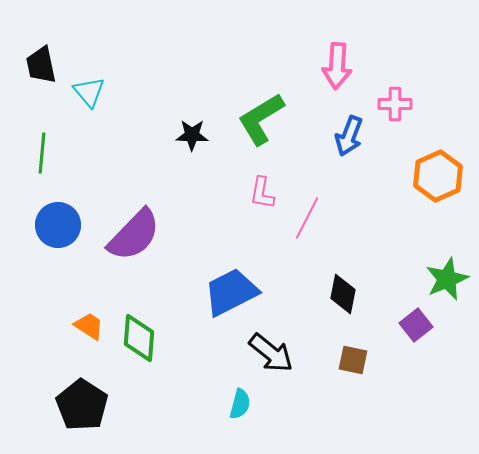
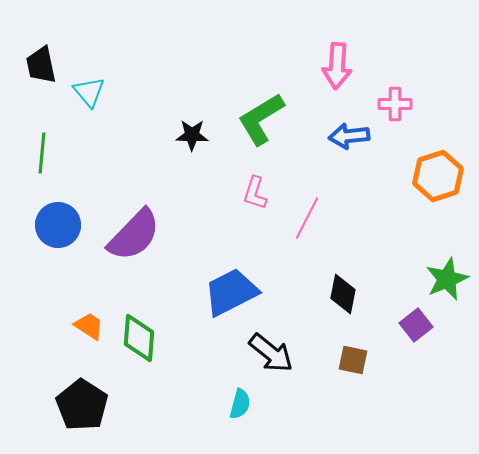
blue arrow: rotated 63 degrees clockwise
orange hexagon: rotated 6 degrees clockwise
pink L-shape: moved 7 px left; rotated 8 degrees clockwise
